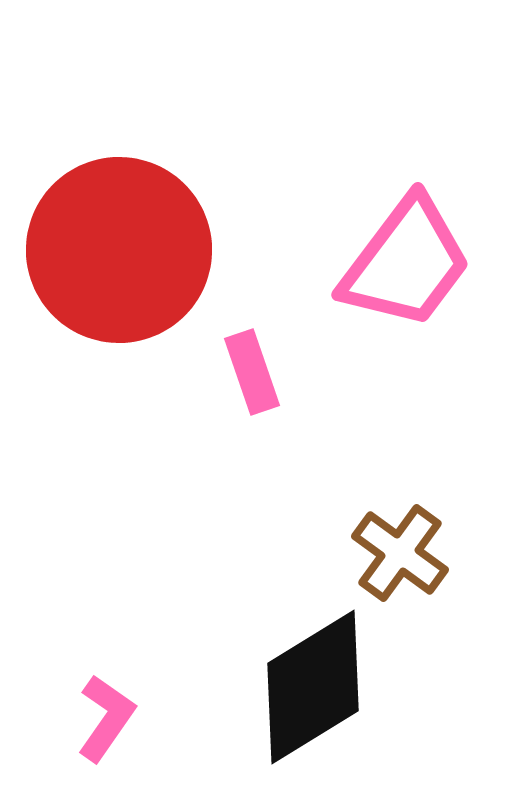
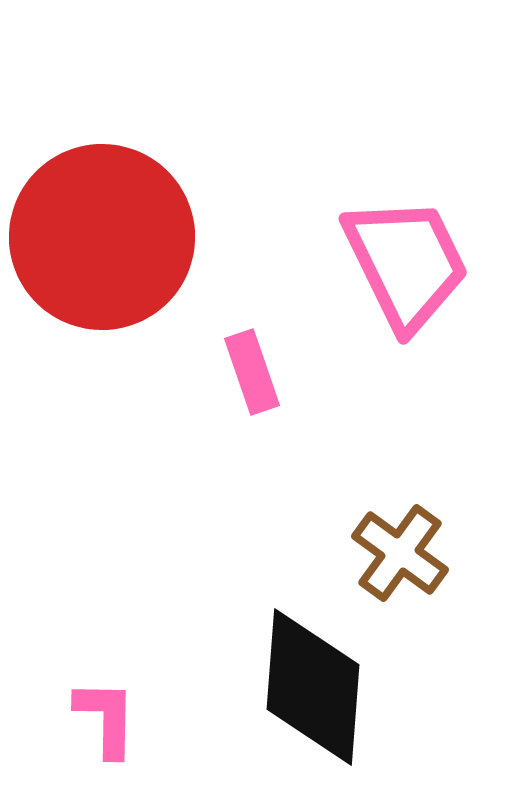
red circle: moved 17 px left, 13 px up
pink trapezoid: rotated 63 degrees counterclockwise
black diamond: rotated 54 degrees counterclockwise
pink L-shape: rotated 34 degrees counterclockwise
